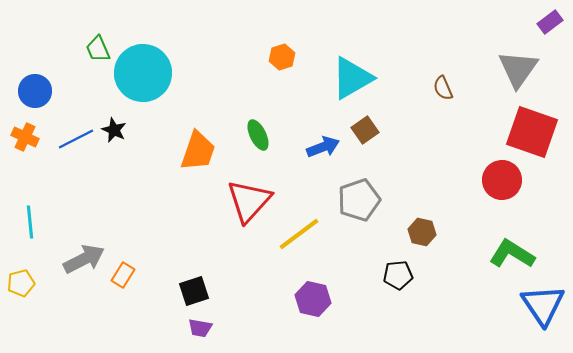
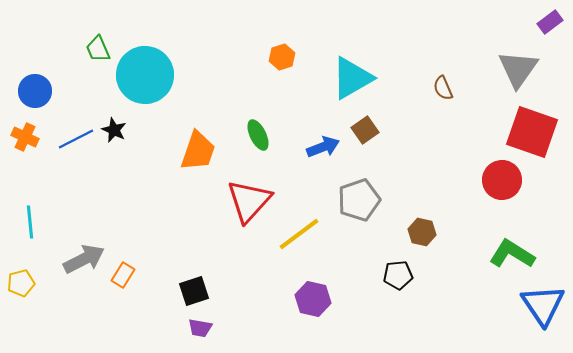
cyan circle: moved 2 px right, 2 px down
